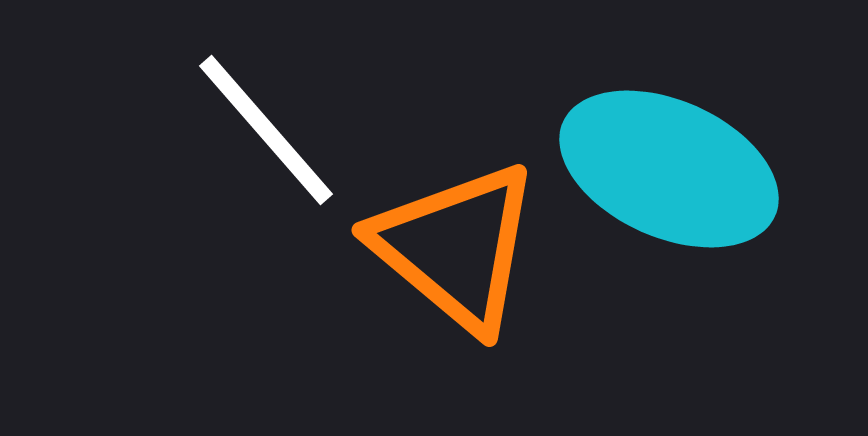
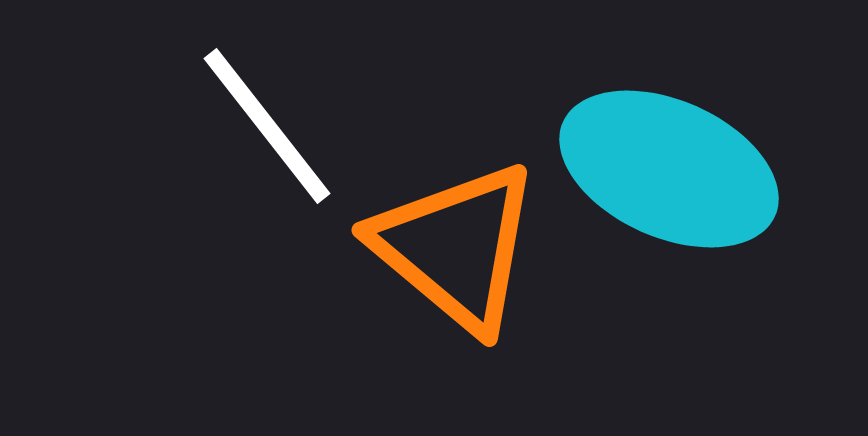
white line: moved 1 px right, 4 px up; rotated 3 degrees clockwise
